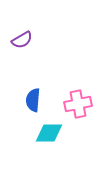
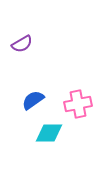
purple semicircle: moved 4 px down
blue semicircle: rotated 50 degrees clockwise
